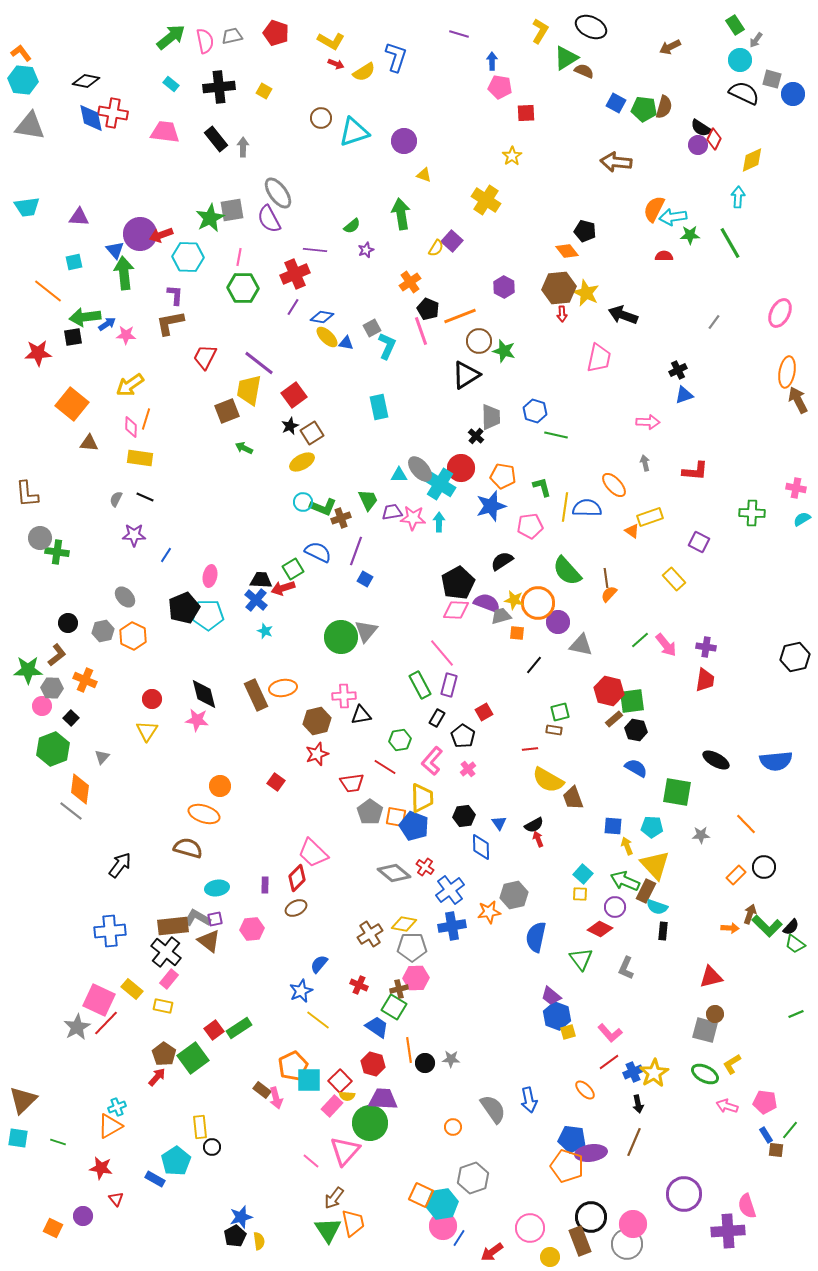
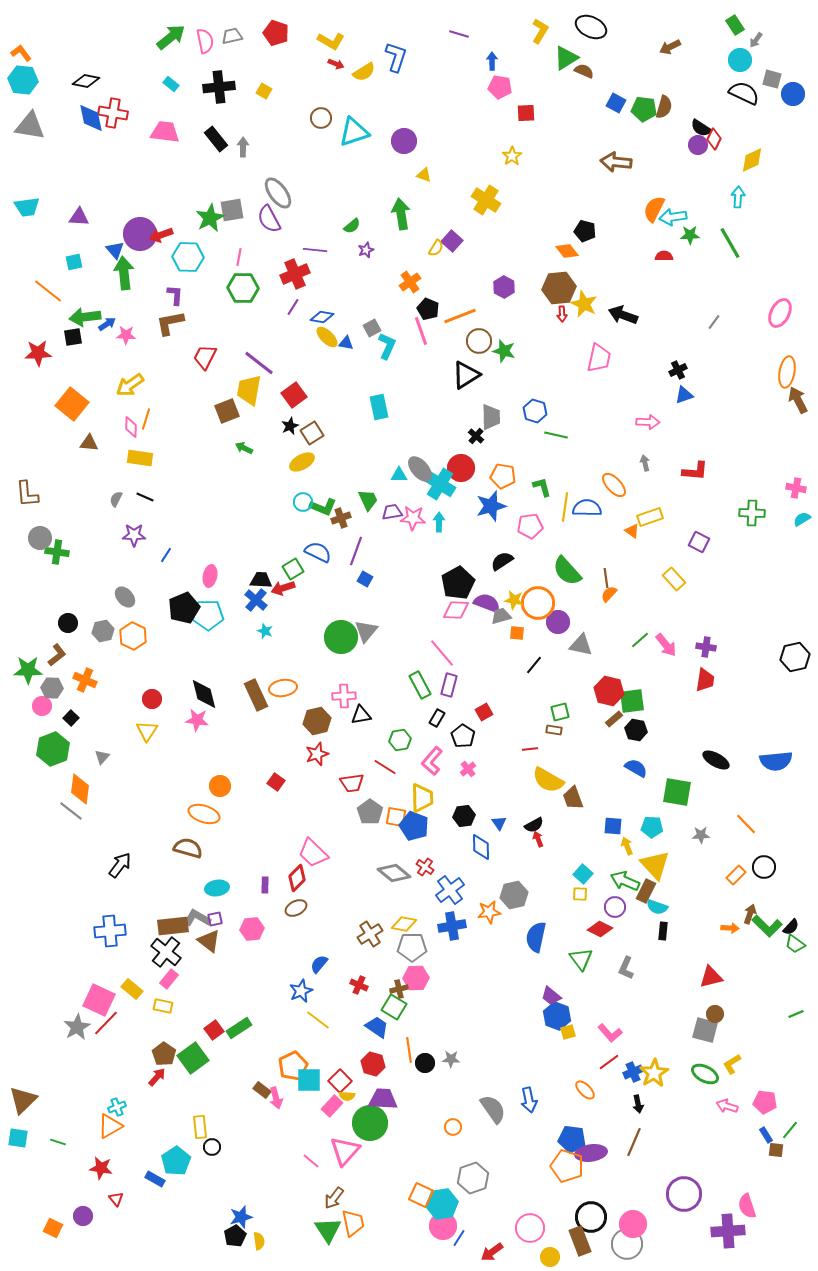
yellow star at (586, 293): moved 2 px left, 11 px down
